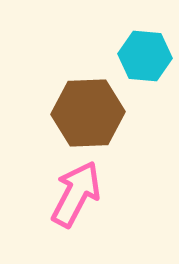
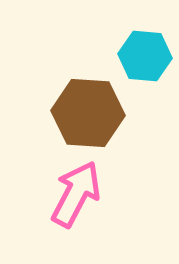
brown hexagon: rotated 6 degrees clockwise
